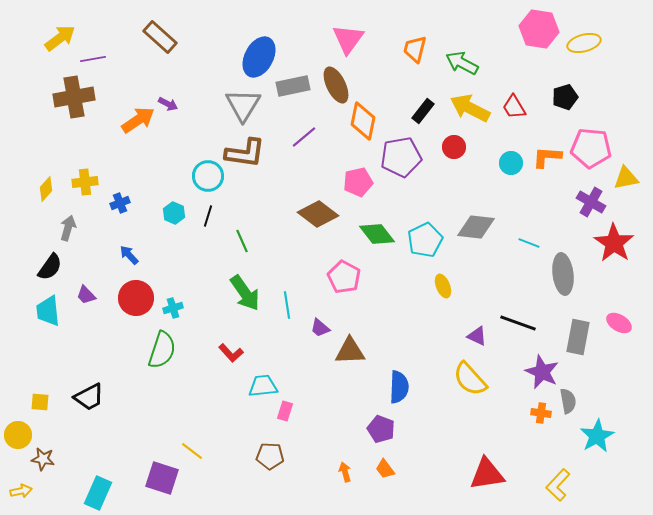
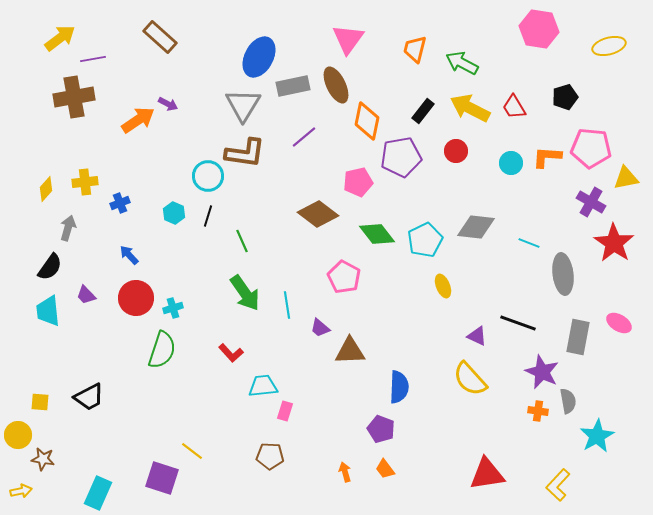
yellow ellipse at (584, 43): moved 25 px right, 3 px down
orange diamond at (363, 121): moved 4 px right
red circle at (454, 147): moved 2 px right, 4 px down
orange cross at (541, 413): moved 3 px left, 2 px up
